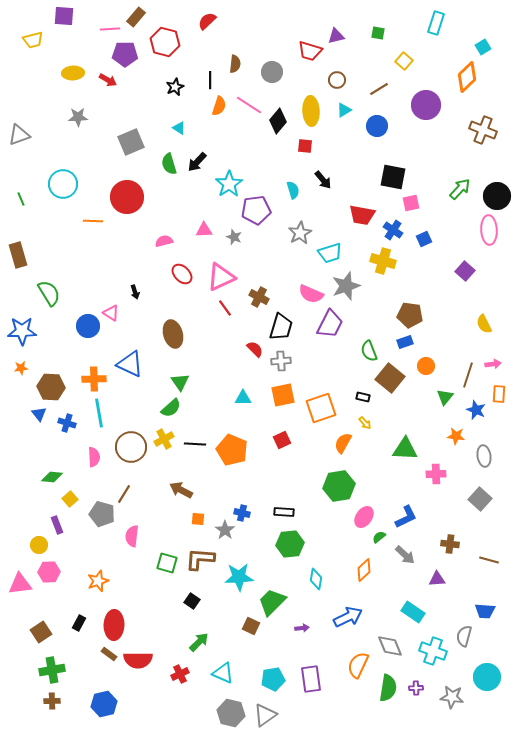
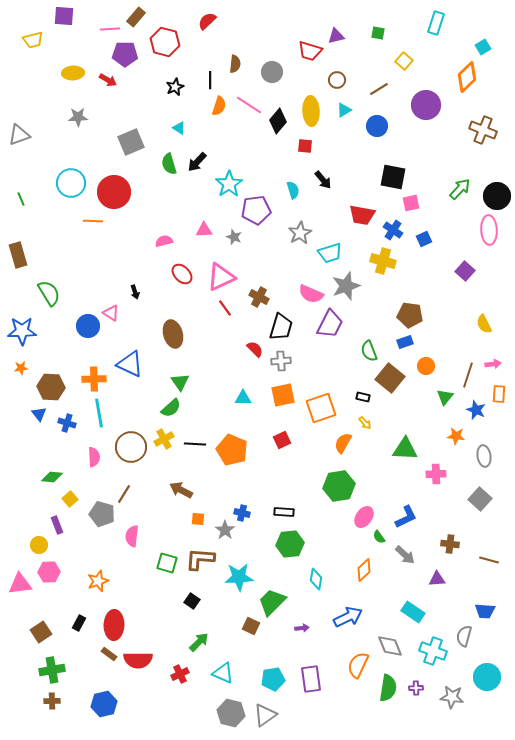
cyan circle at (63, 184): moved 8 px right, 1 px up
red circle at (127, 197): moved 13 px left, 5 px up
green semicircle at (379, 537): rotated 88 degrees counterclockwise
